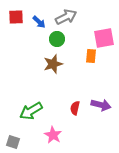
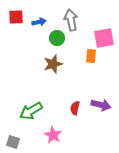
gray arrow: moved 5 px right, 3 px down; rotated 75 degrees counterclockwise
blue arrow: rotated 56 degrees counterclockwise
green circle: moved 1 px up
